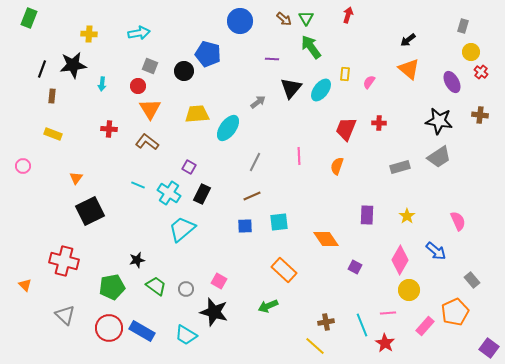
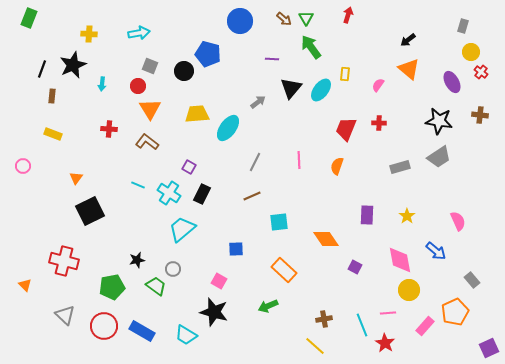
black star at (73, 65): rotated 16 degrees counterclockwise
pink semicircle at (369, 82): moved 9 px right, 3 px down
pink line at (299, 156): moved 4 px down
blue square at (245, 226): moved 9 px left, 23 px down
pink diamond at (400, 260): rotated 40 degrees counterclockwise
gray circle at (186, 289): moved 13 px left, 20 px up
brown cross at (326, 322): moved 2 px left, 3 px up
red circle at (109, 328): moved 5 px left, 2 px up
purple square at (489, 348): rotated 30 degrees clockwise
